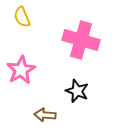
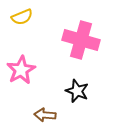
yellow semicircle: rotated 90 degrees counterclockwise
